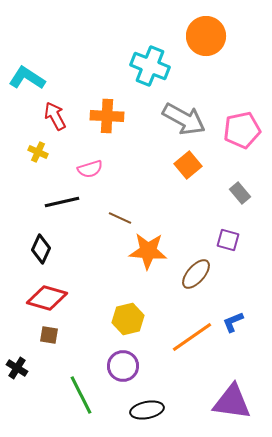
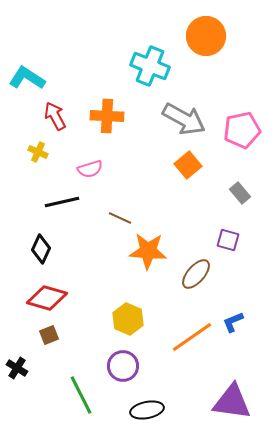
yellow hexagon: rotated 24 degrees counterclockwise
brown square: rotated 30 degrees counterclockwise
